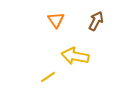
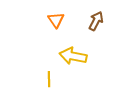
yellow arrow: moved 2 px left
yellow line: moved 1 px right, 2 px down; rotated 56 degrees counterclockwise
